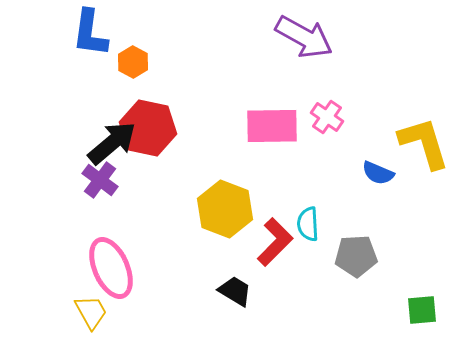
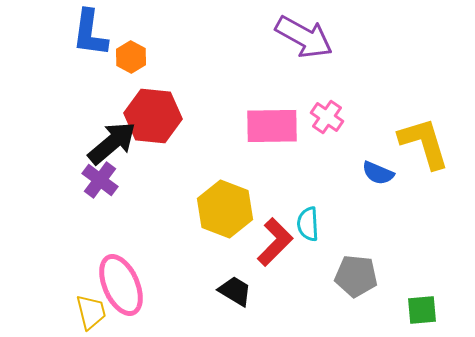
orange hexagon: moved 2 px left, 5 px up
red hexagon: moved 5 px right, 12 px up; rotated 6 degrees counterclockwise
gray pentagon: moved 20 px down; rotated 9 degrees clockwise
pink ellipse: moved 10 px right, 17 px down
yellow trapezoid: rotated 15 degrees clockwise
